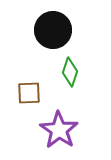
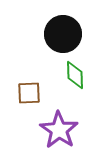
black circle: moved 10 px right, 4 px down
green diamond: moved 5 px right, 3 px down; rotated 20 degrees counterclockwise
